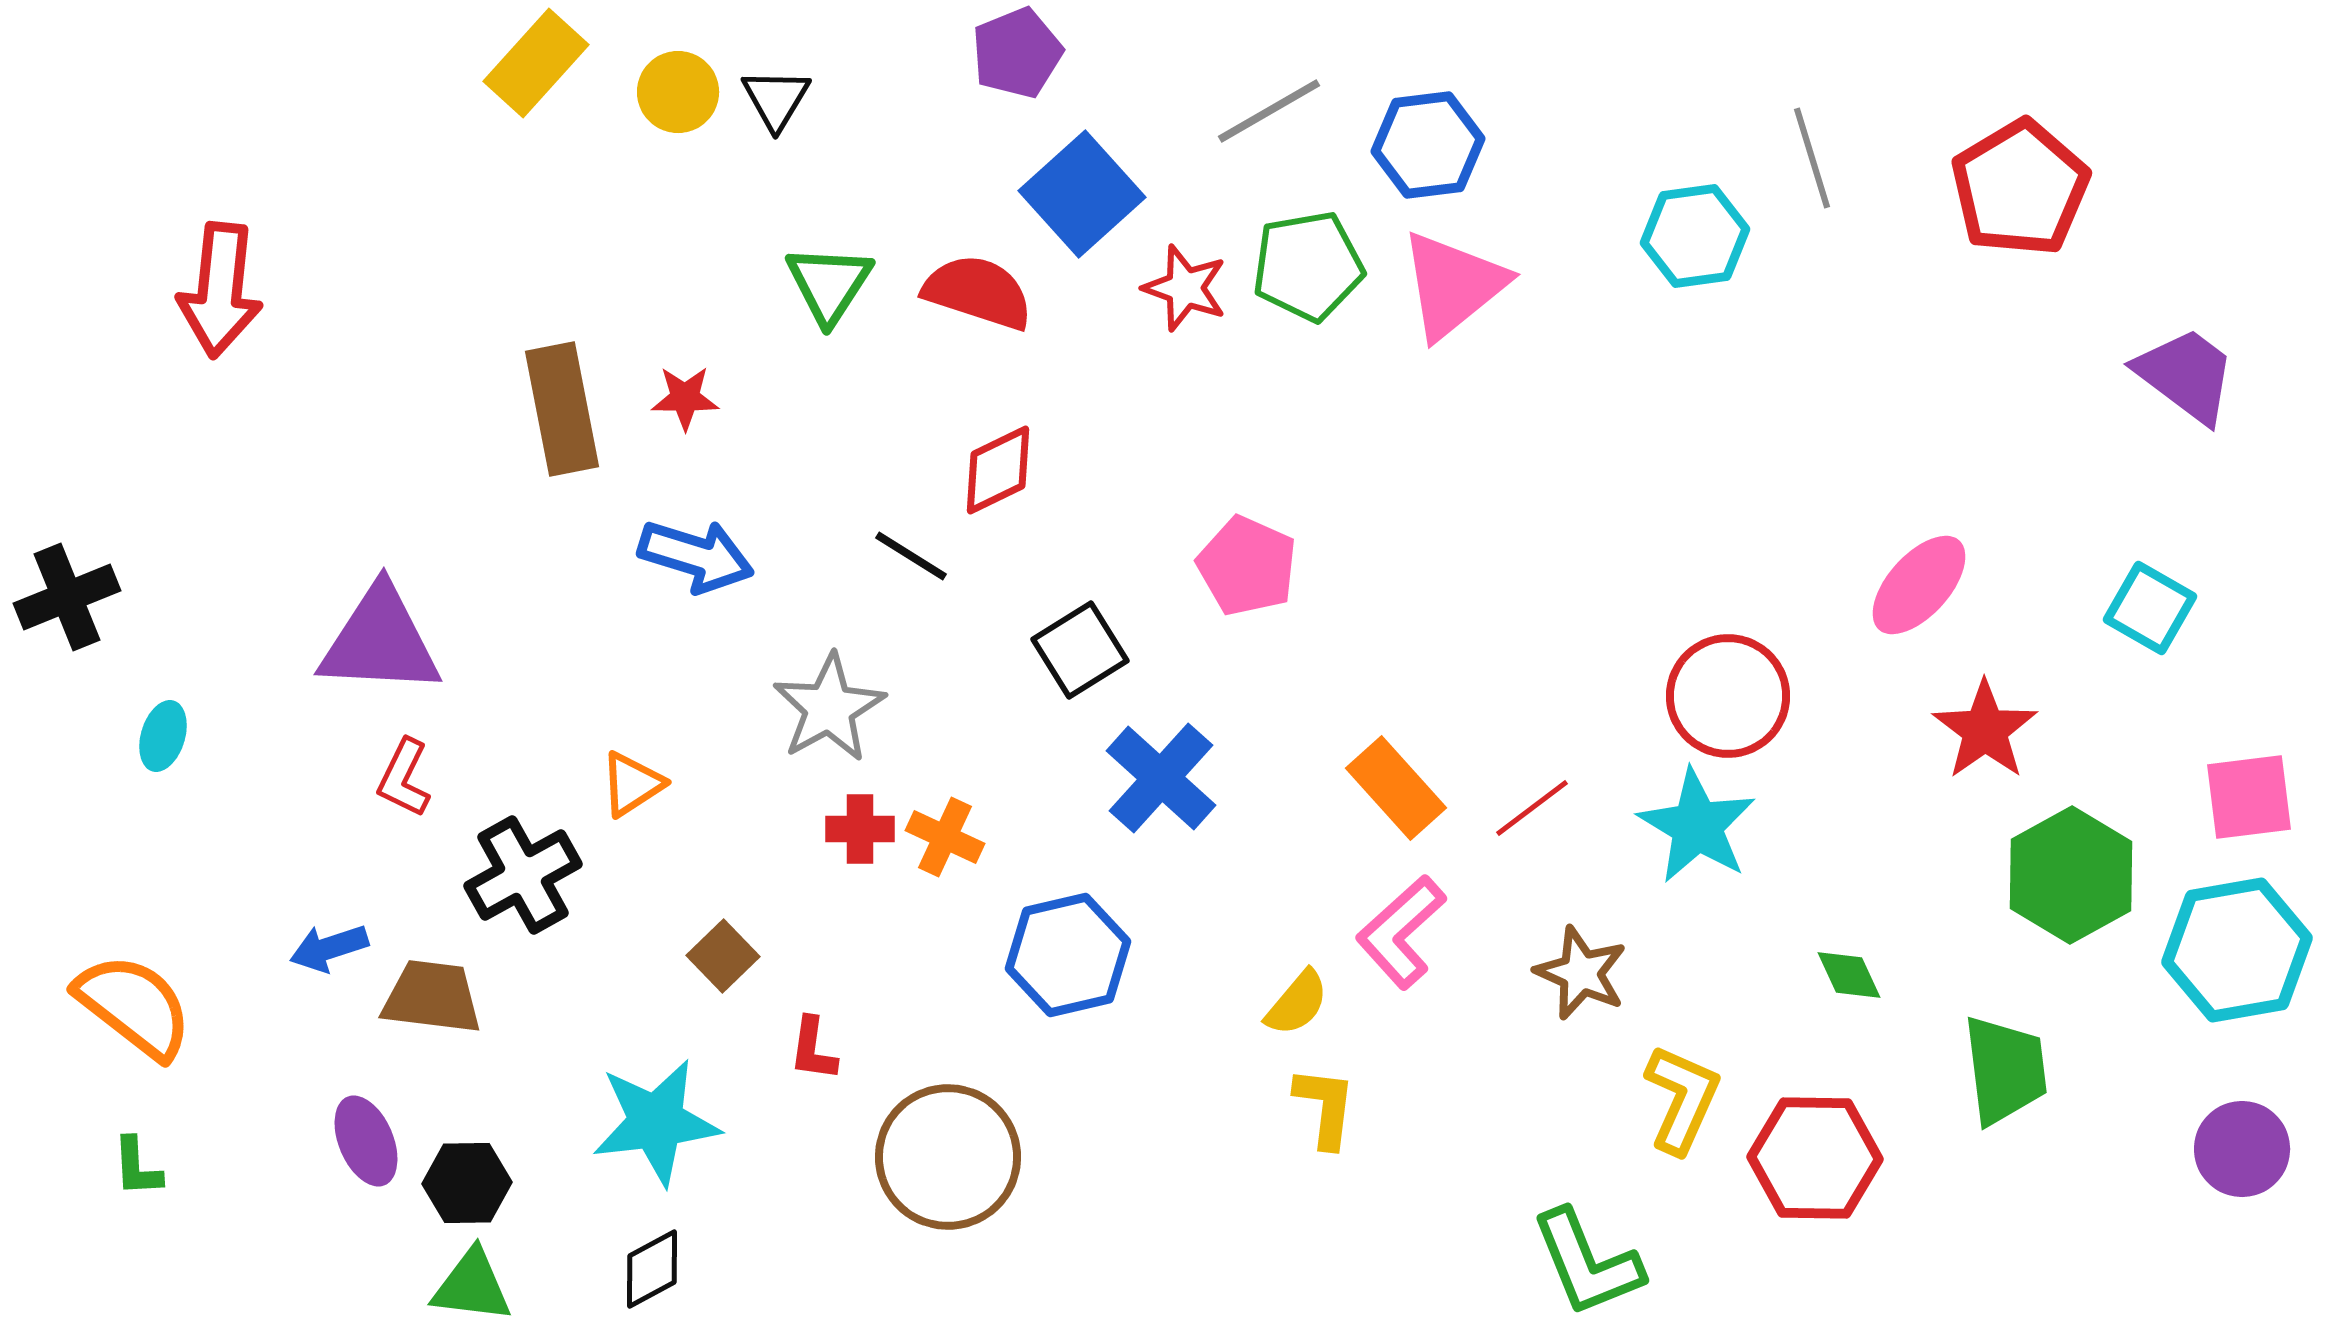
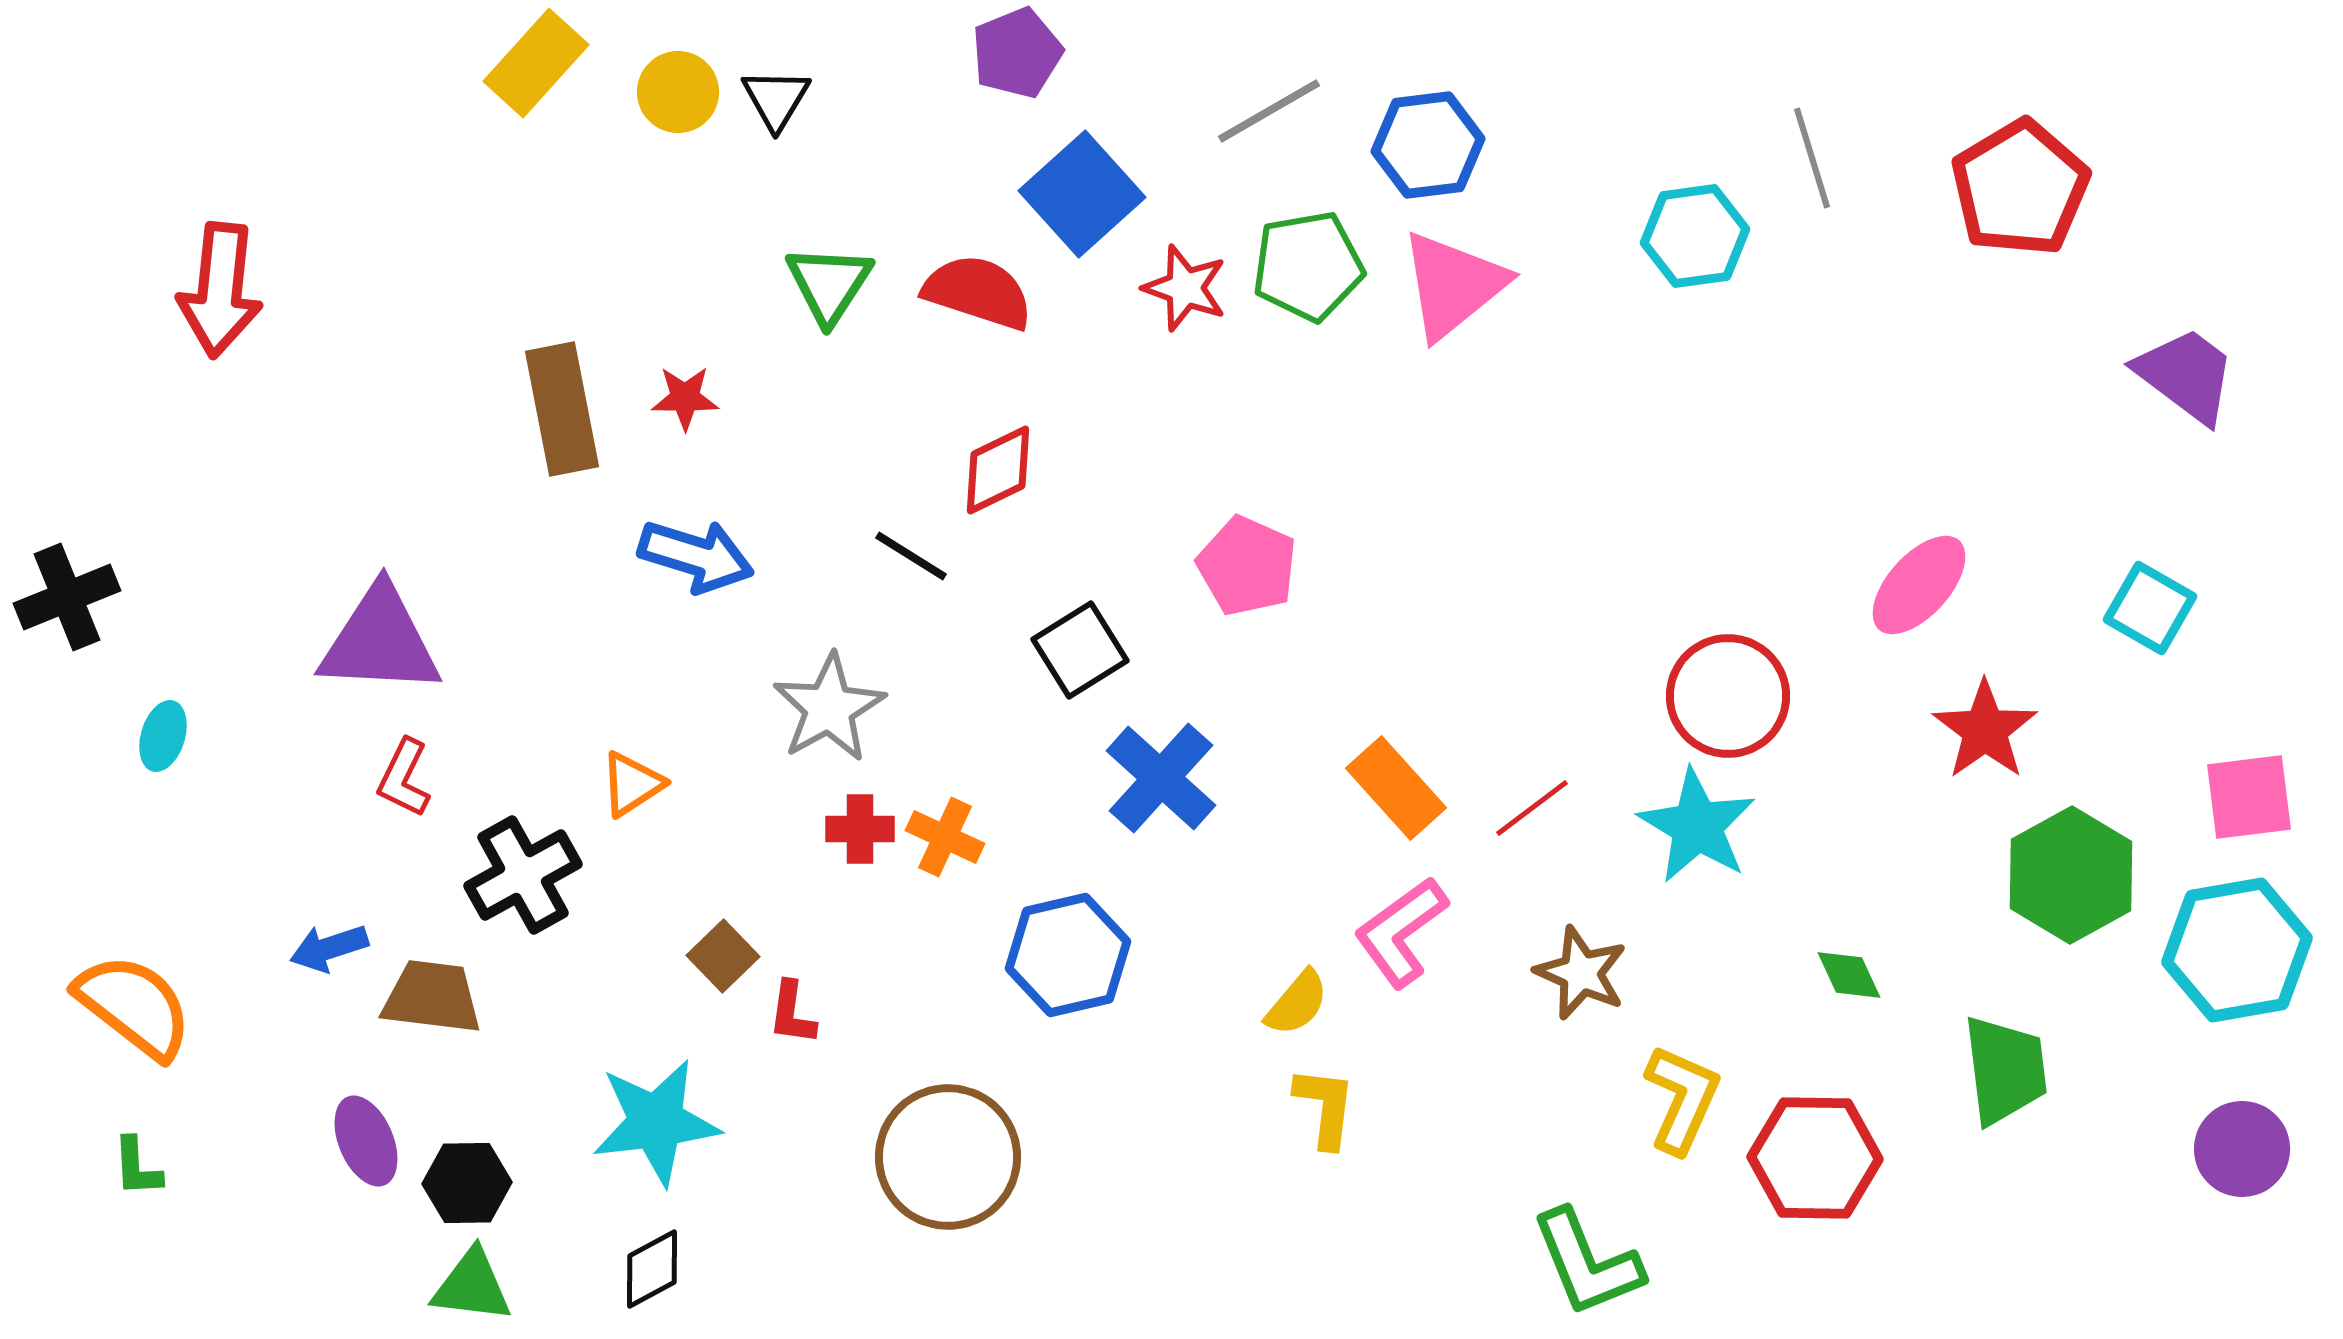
pink L-shape at (1401, 932): rotated 6 degrees clockwise
red L-shape at (813, 1049): moved 21 px left, 36 px up
